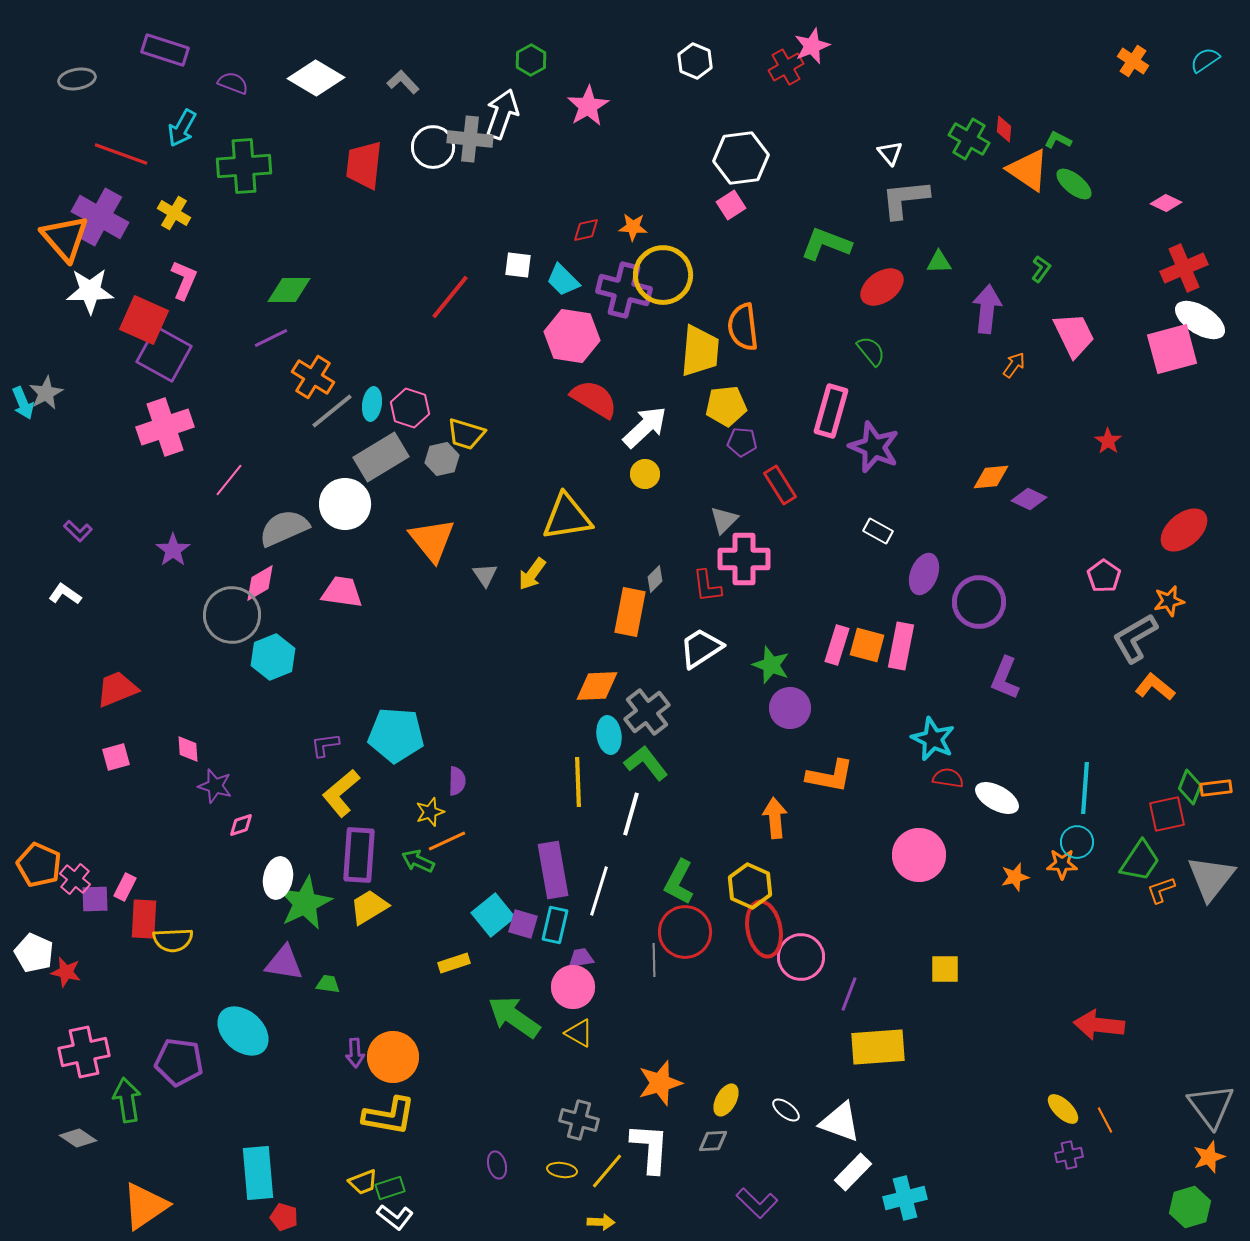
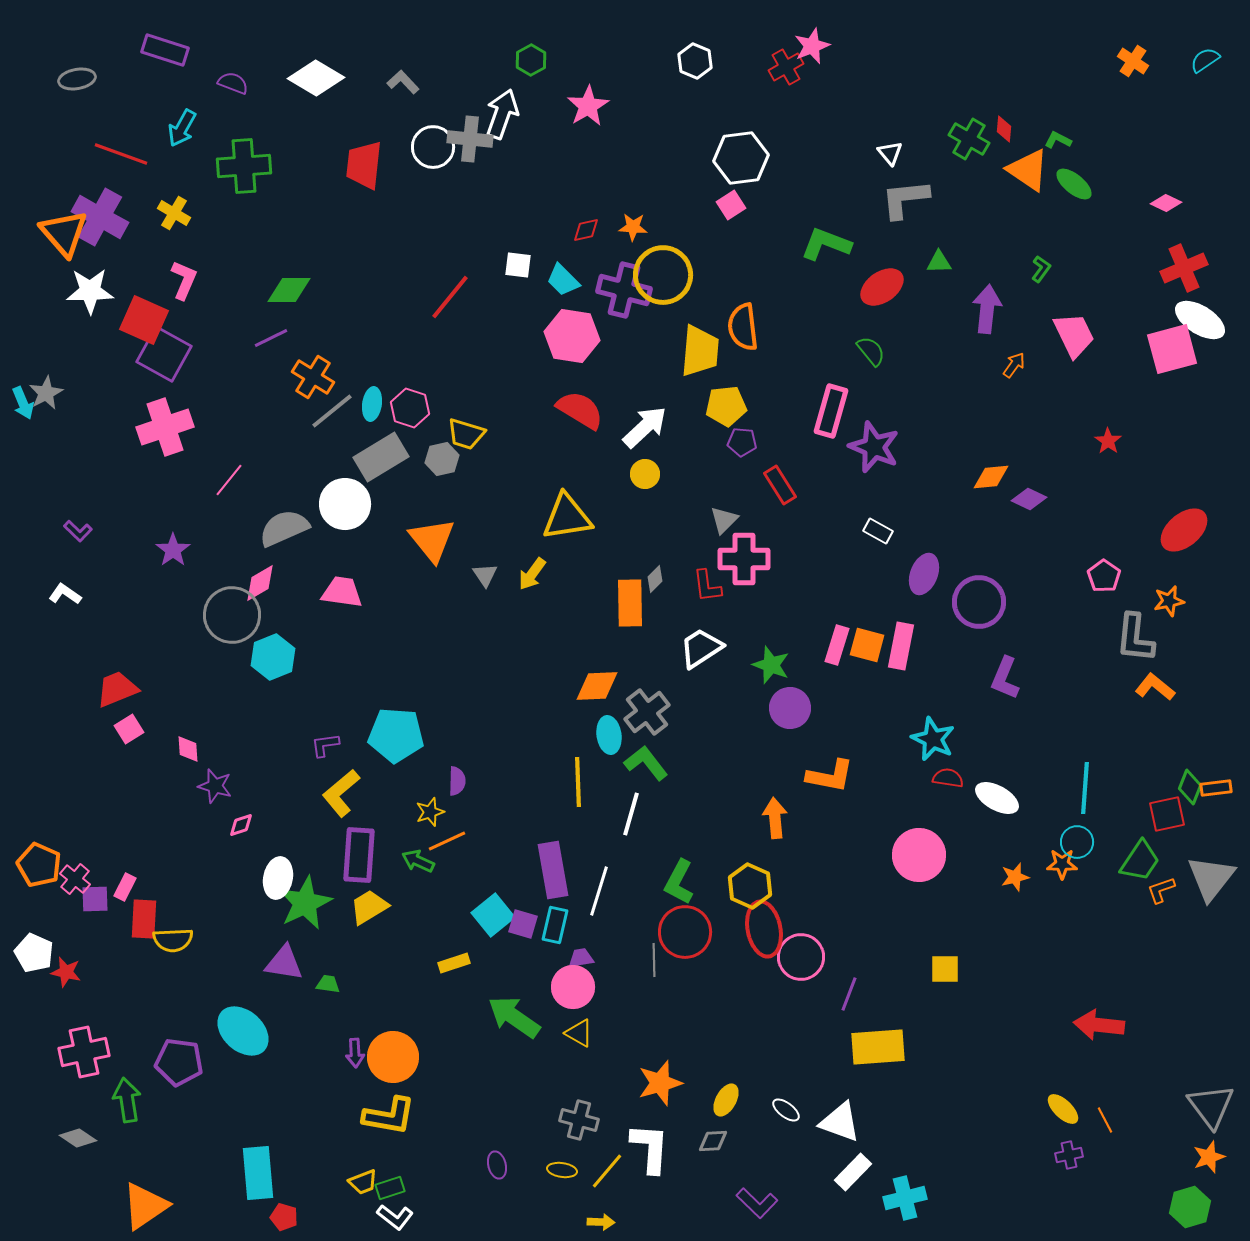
orange triangle at (65, 238): moved 1 px left, 5 px up
red semicircle at (594, 399): moved 14 px left, 11 px down
orange rectangle at (630, 612): moved 9 px up; rotated 12 degrees counterclockwise
gray L-shape at (1135, 638): rotated 54 degrees counterclockwise
pink square at (116, 757): moved 13 px right, 28 px up; rotated 16 degrees counterclockwise
